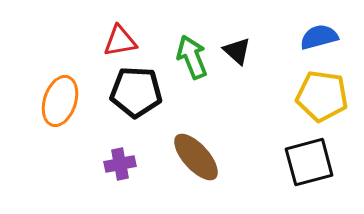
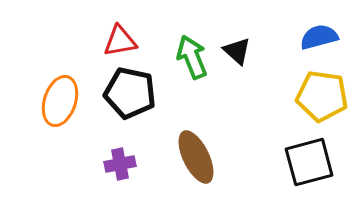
black pentagon: moved 6 px left, 1 px down; rotated 9 degrees clockwise
brown ellipse: rotated 16 degrees clockwise
